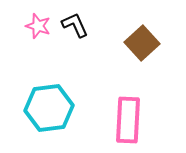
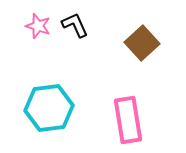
pink rectangle: rotated 12 degrees counterclockwise
